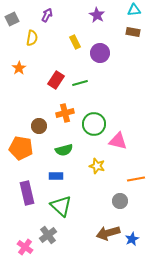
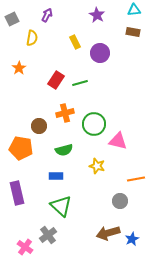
purple rectangle: moved 10 px left
